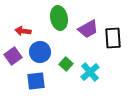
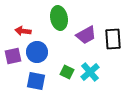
purple trapezoid: moved 2 px left, 6 px down
black rectangle: moved 1 px down
blue circle: moved 3 px left
purple square: rotated 24 degrees clockwise
green square: moved 1 px right, 8 px down; rotated 16 degrees counterclockwise
blue square: rotated 18 degrees clockwise
